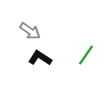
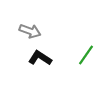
gray arrow: rotated 15 degrees counterclockwise
